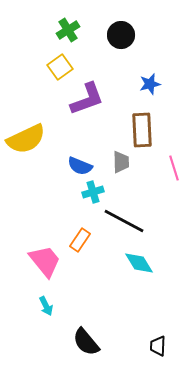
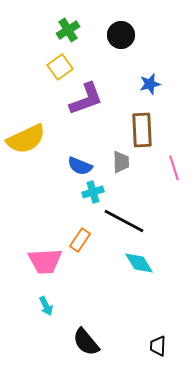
purple L-shape: moved 1 px left
pink trapezoid: rotated 126 degrees clockwise
